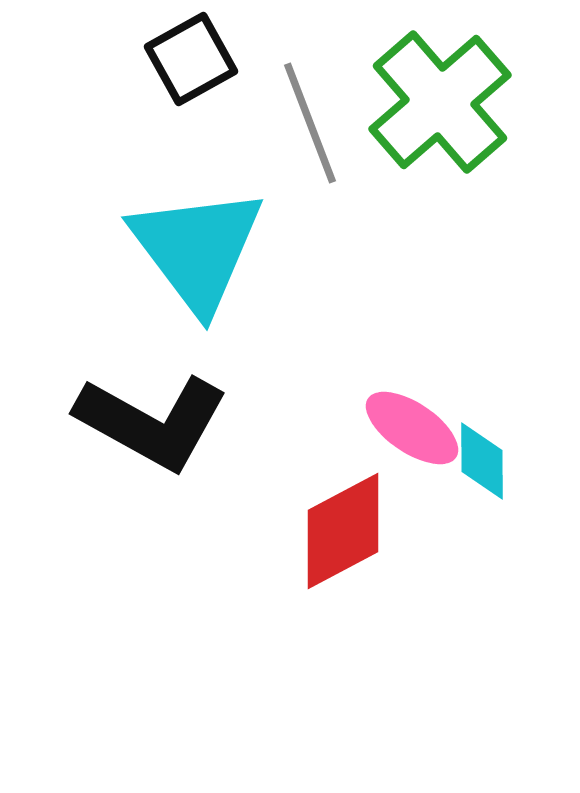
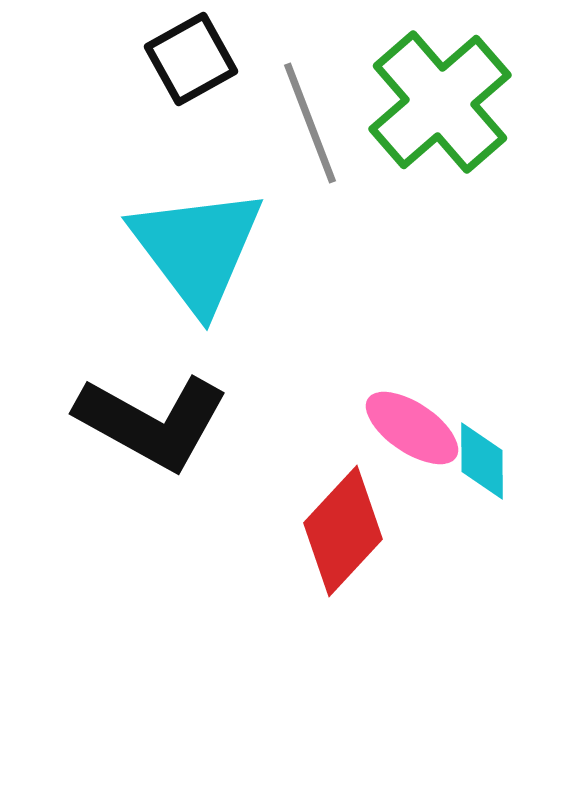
red diamond: rotated 19 degrees counterclockwise
